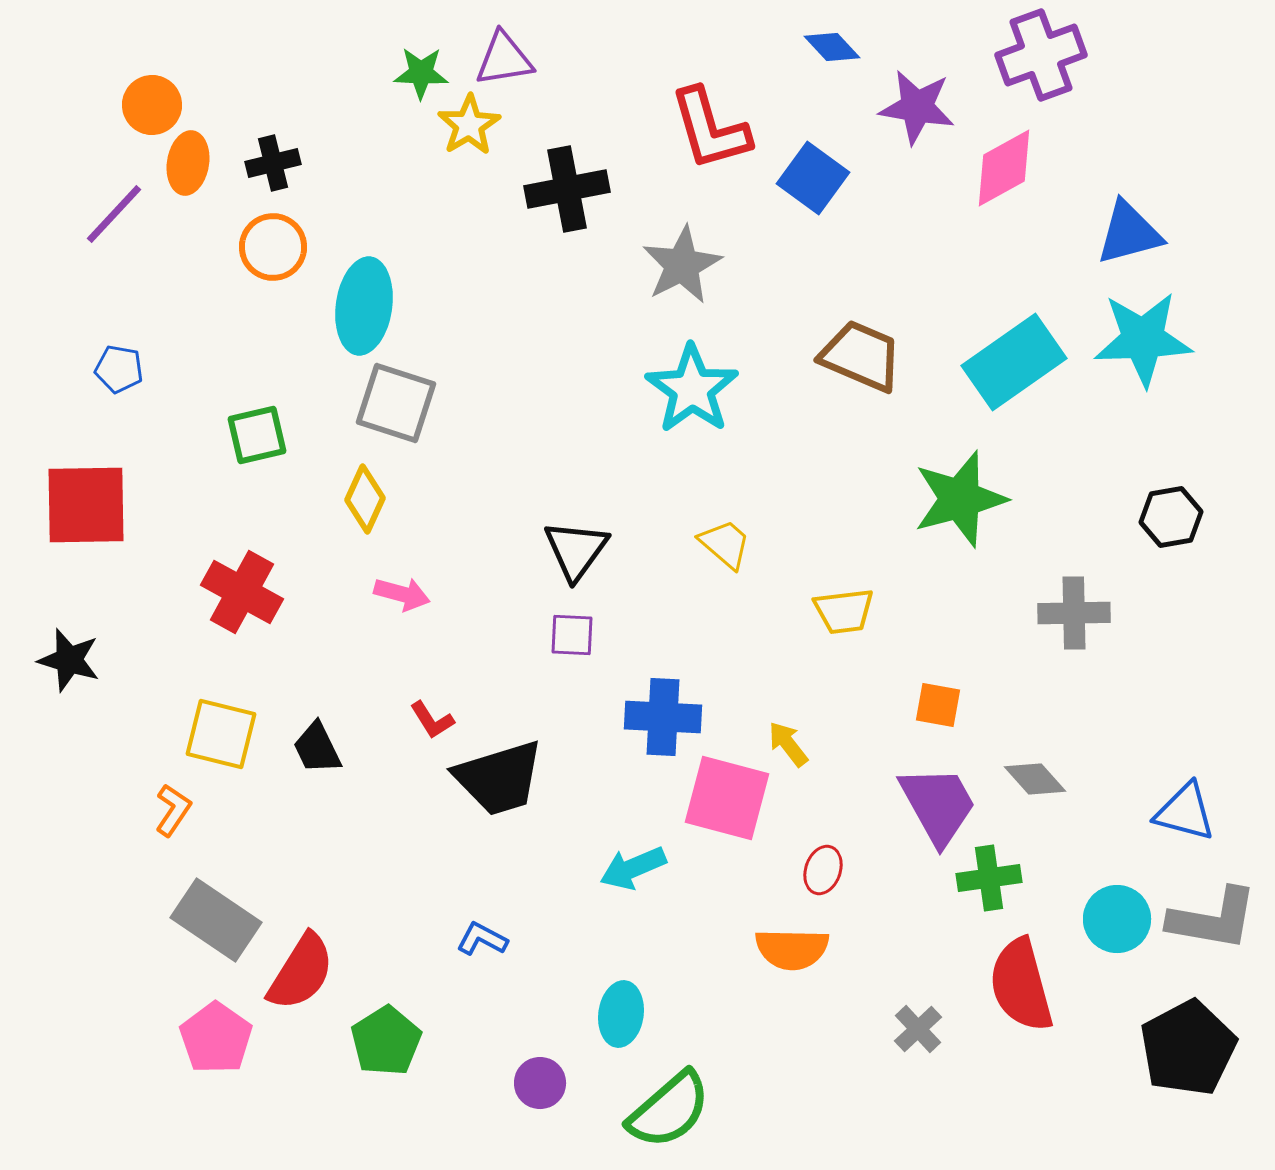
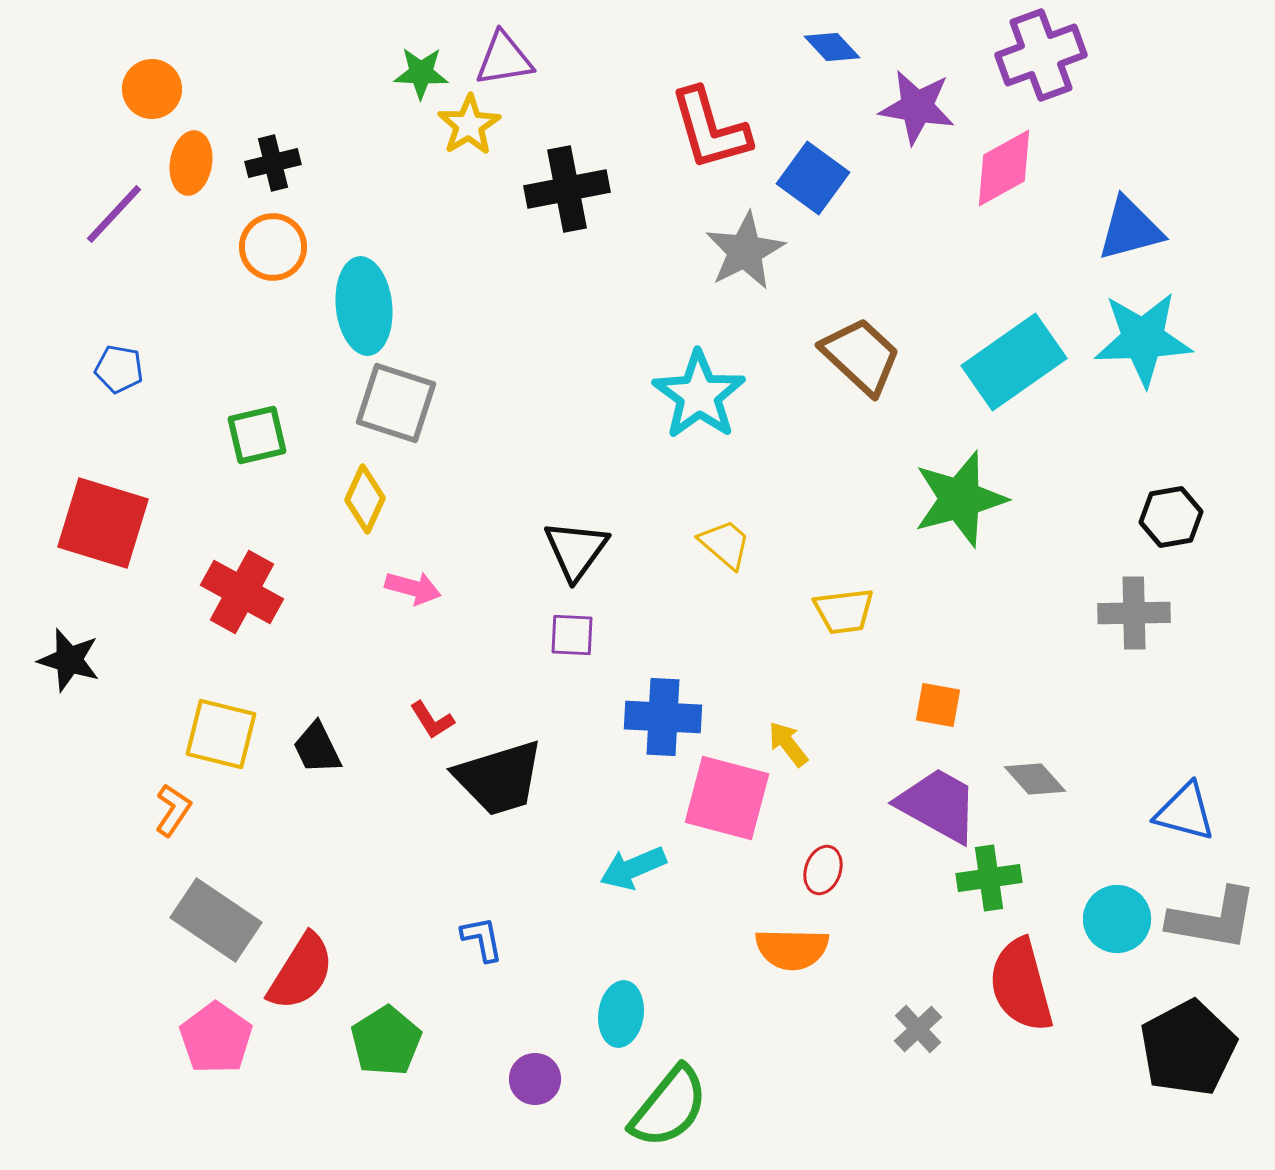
orange circle at (152, 105): moved 16 px up
orange ellipse at (188, 163): moved 3 px right
blue triangle at (1129, 233): moved 1 px right, 4 px up
gray star at (682, 265): moved 63 px right, 14 px up
cyan ellipse at (364, 306): rotated 14 degrees counterclockwise
brown trapezoid at (861, 356): rotated 20 degrees clockwise
cyan star at (692, 389): moved 7 px right, 6 px down
red square at (86, 505): moved 17 px right, 18 px down; rotated 18 degrees clockwise
pink arrow at (402, 594): moved 11 px right, 6 px up
gray cross at (1074, 613): moved 60 px right
purple trapezoid at (938, 805): rotated 32 degrees counterclockwise
blue L-shape at (482, 939): rotated 51 degrees clockwise
purple circle at (540, 1083): moved 5 px left, 4 px up
green semicircle at (669, 1110): moved 3 px up; rotated 10 degrees counterclockwise
